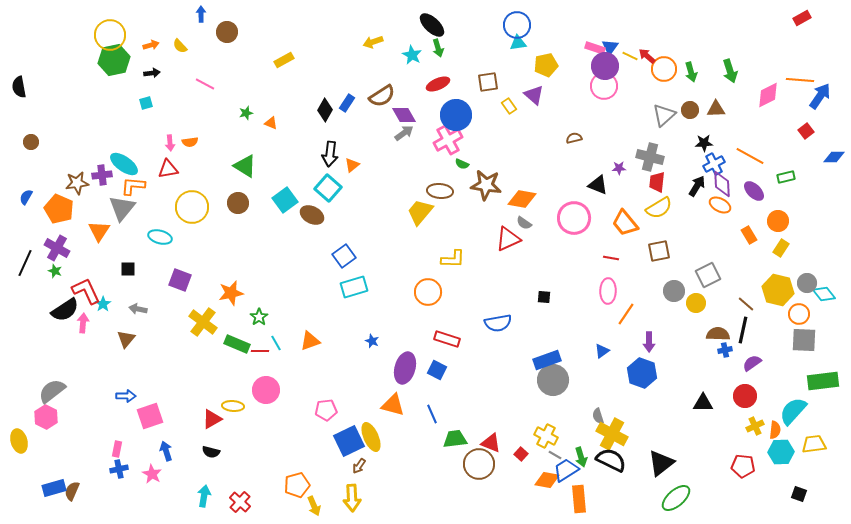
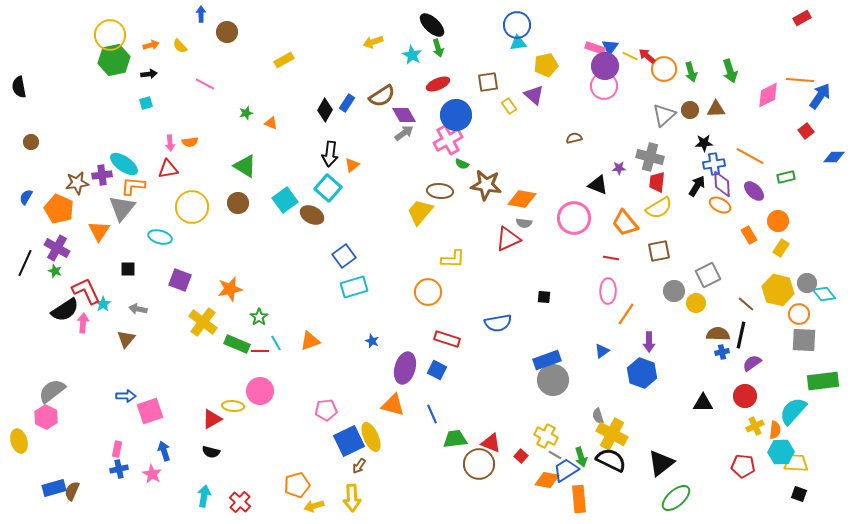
black arrow at (152, 73): moved 3 px left, 1 px down
blue cross at (714, 164): rotated 20 degrees clockwise
gray semicircle at (524, 223): rotated 28 degrees counterclockwise
orange star at (231, 293): moved 1 px left, 4 px up
black line at (743, 330): moved 2 px left, 5 px down
blue cross at (725, 350): moved 3 px left, 2 px down
pink circle at (266, 390): moved 6 px left, 1 px down
pink square at (150, 416): moved 5 px up
yellow trapezoid at (814, 444): moved 18 px left, 19 px down; rotated 10 degrees clockwise
blue arrow at (166, 451): moved 2 px left
red square at (521, 454): moved 2 px down
yellow arrow at (314, 506): rotated 96 degrees clockwise
